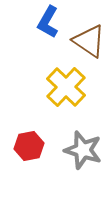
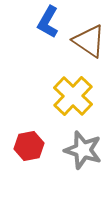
yellow cross: moved 7 px right, 9 px down
